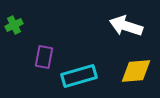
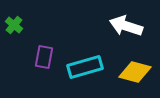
green cross: rotated 24 degrees counterclockwise
yellow diamond: moved 1 px left, 1 px down; rotated 20 degrees clockwise
cyan rectangle: moved 6 px right, 9 px up
